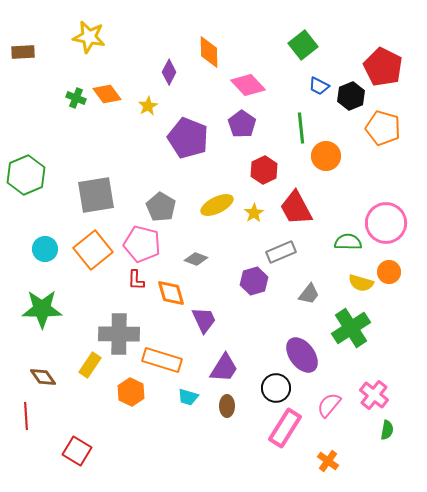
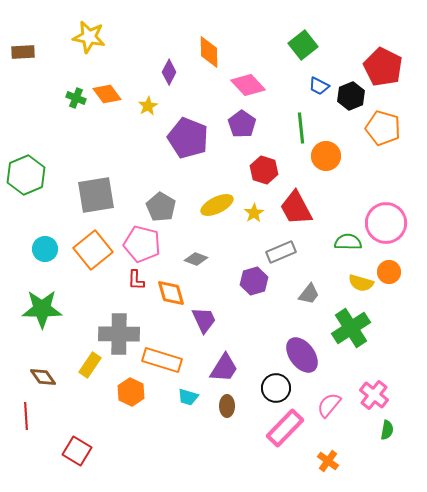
red hexagon at (264, 170): rotated 16 degrees counterclockwise
pink rectangle at (285, 428): rotated 12 degrees clockwise
